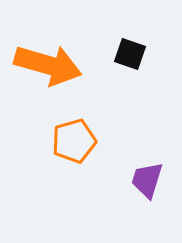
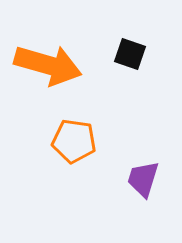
orange pentagon: rotated 24 degrees clockwise
purple trapezoid: moved 4 px left, 1 px up
